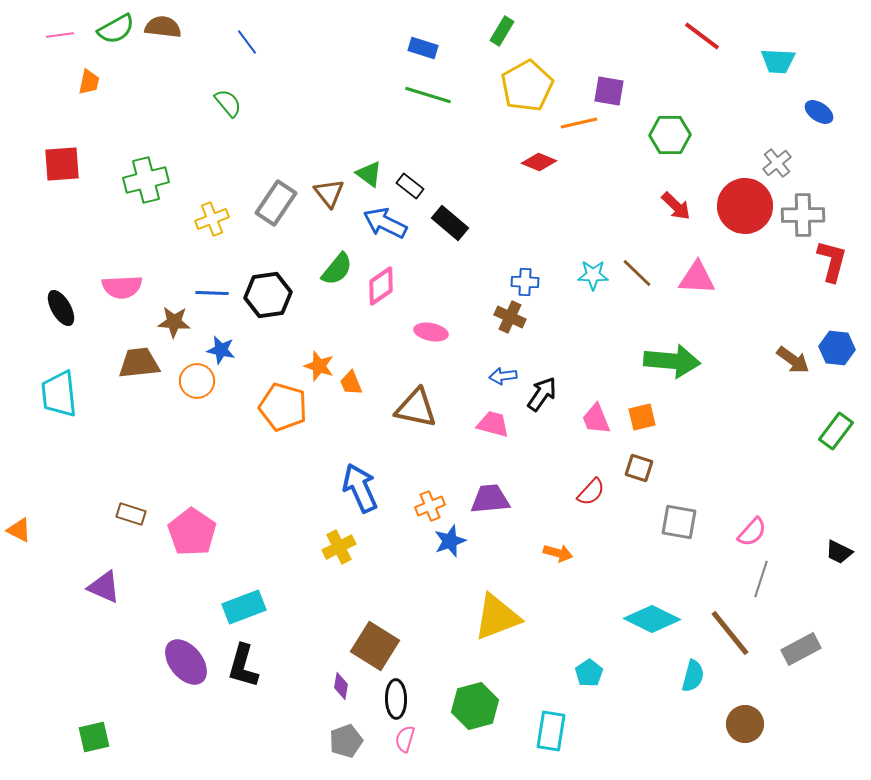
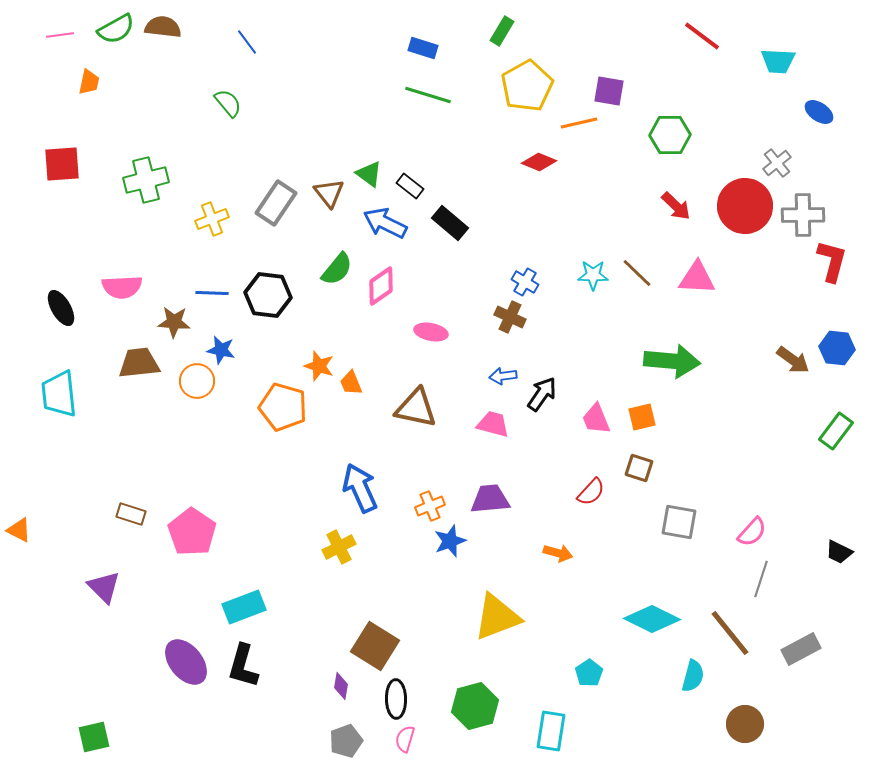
blue cross at (525, 282): rotated 28 degrees clockwise
black hexagon at (268, 295): rotated 15 degrees clockwise
purple triangle at (104, 587): rotated 21 degrees clockwise
